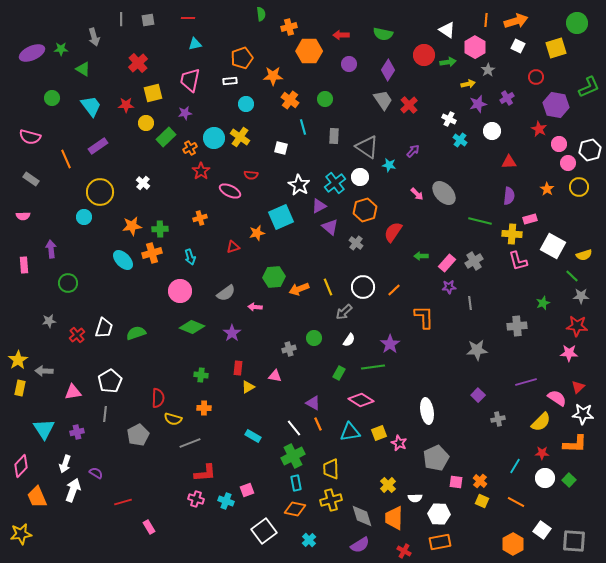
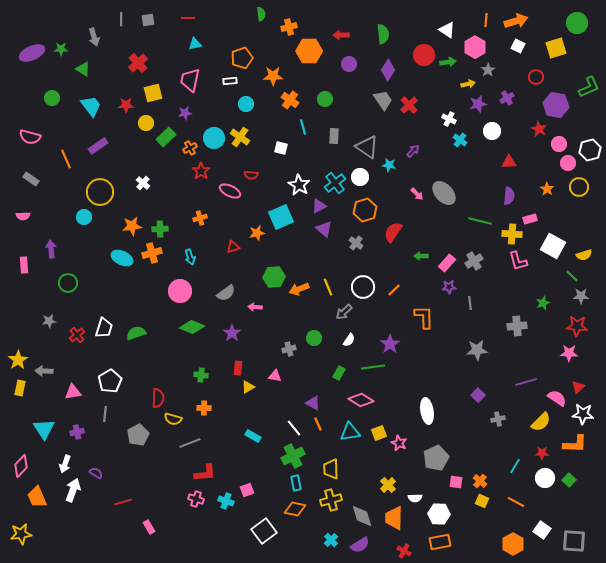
green semicircle at (383, 34): rotated 108 degrees counterclockwise
purple triangle at (330, 227): moved 6 px left, 2 px down
cyan ellipse at (123, 260): moved 1 px left, 2 px up; rotated 20 degrees counterclockwise
cyan cross at (309, 540): moved 22 px right
